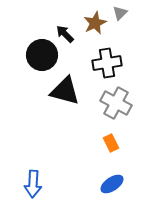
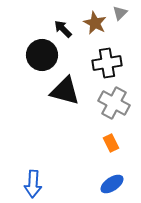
brown star: rotated 20 degrees counterclockwise
black arrow: moved 2 px left, 5 px up
gray cross: moved 2 px left
